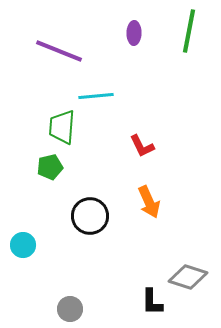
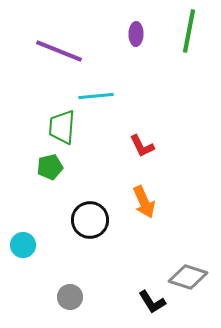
purple ellipse: moved 2 px right, 1 px down
orange arrow: moved 5 px left
black circle: moved 4 px down
black L-shape: rotated 32 degrees counterclockwise
gray circle: moved 12 px up
